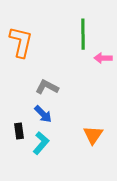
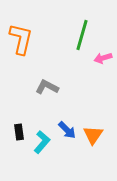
green line: moved 1 px left, 1 px down; rotated 16 degrees clockwise
orange L-shape: moved 3 px up
pink arrow: rotated 18 degrees counterclockwise
blue arrow: moved 24 px right, 16 px down
black rectangle: moved 1 px down
cyan L-shape: moved 1 px right, 1 px up
